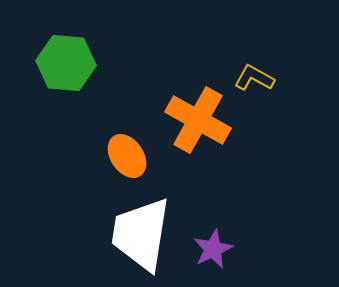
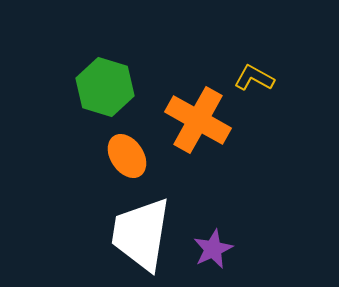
green hexagon: moved 39 px right, 24 px down; rotated 12 degrees clockwise
